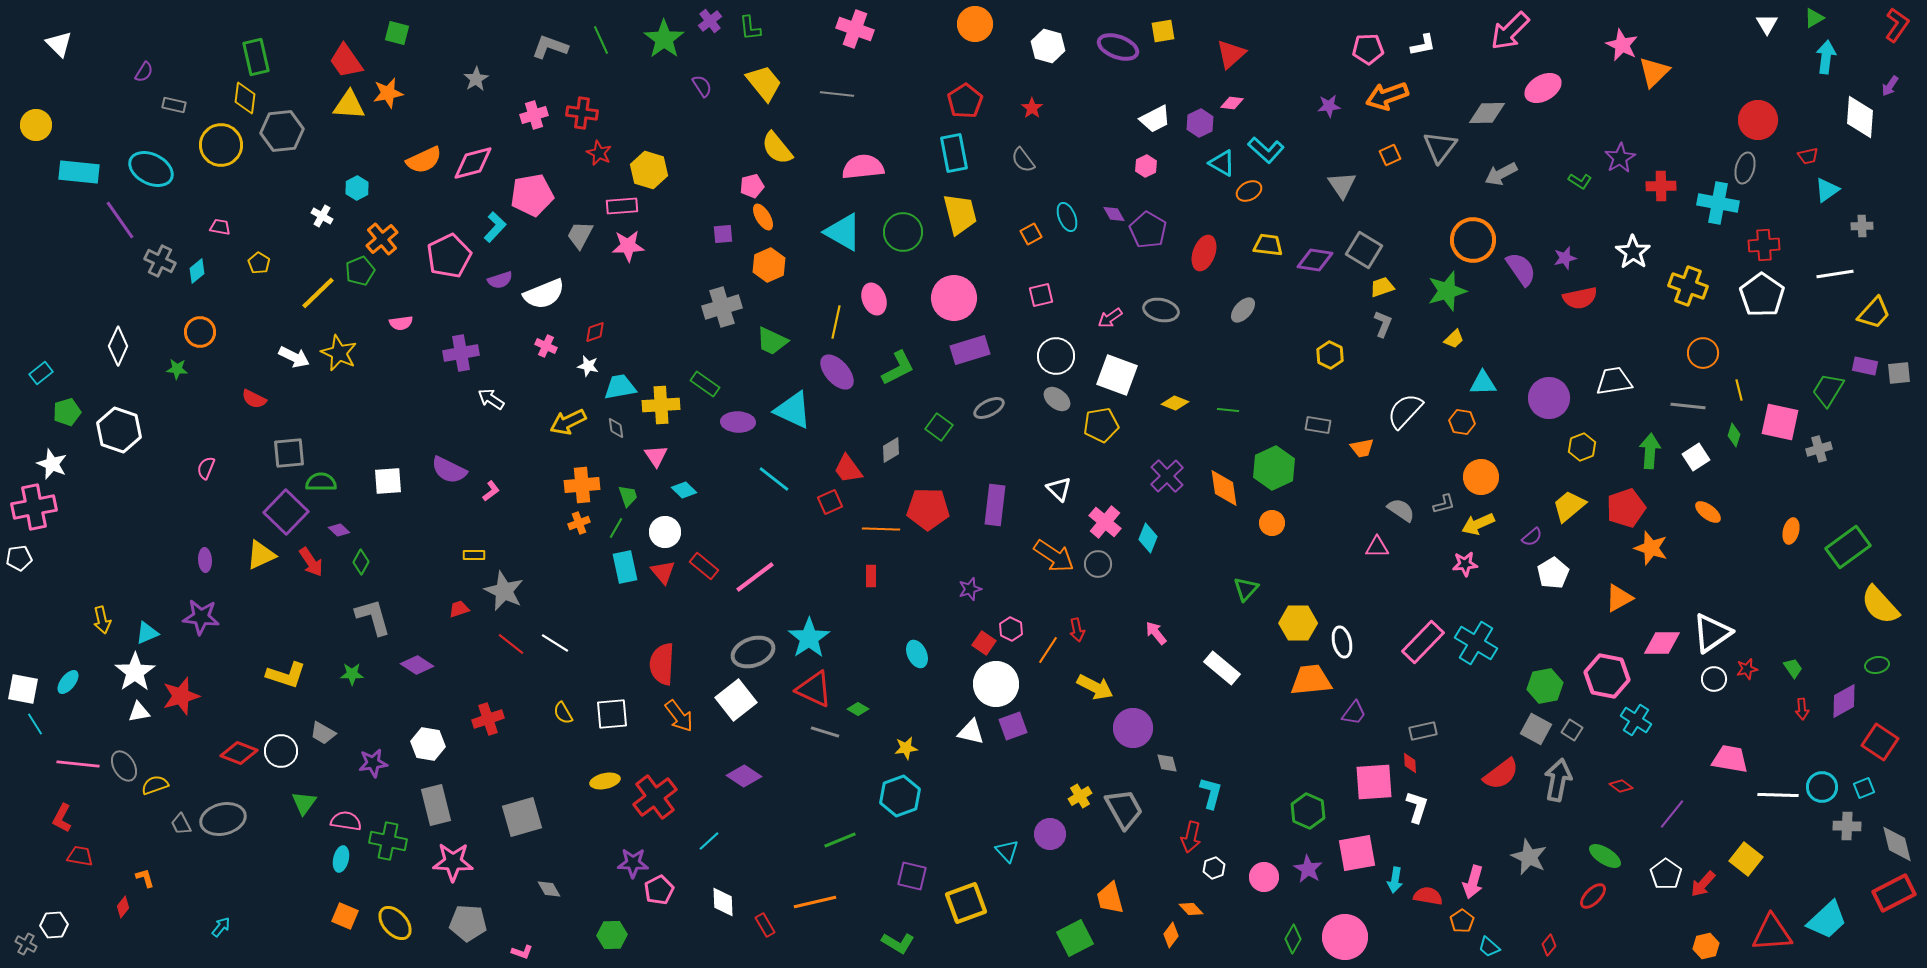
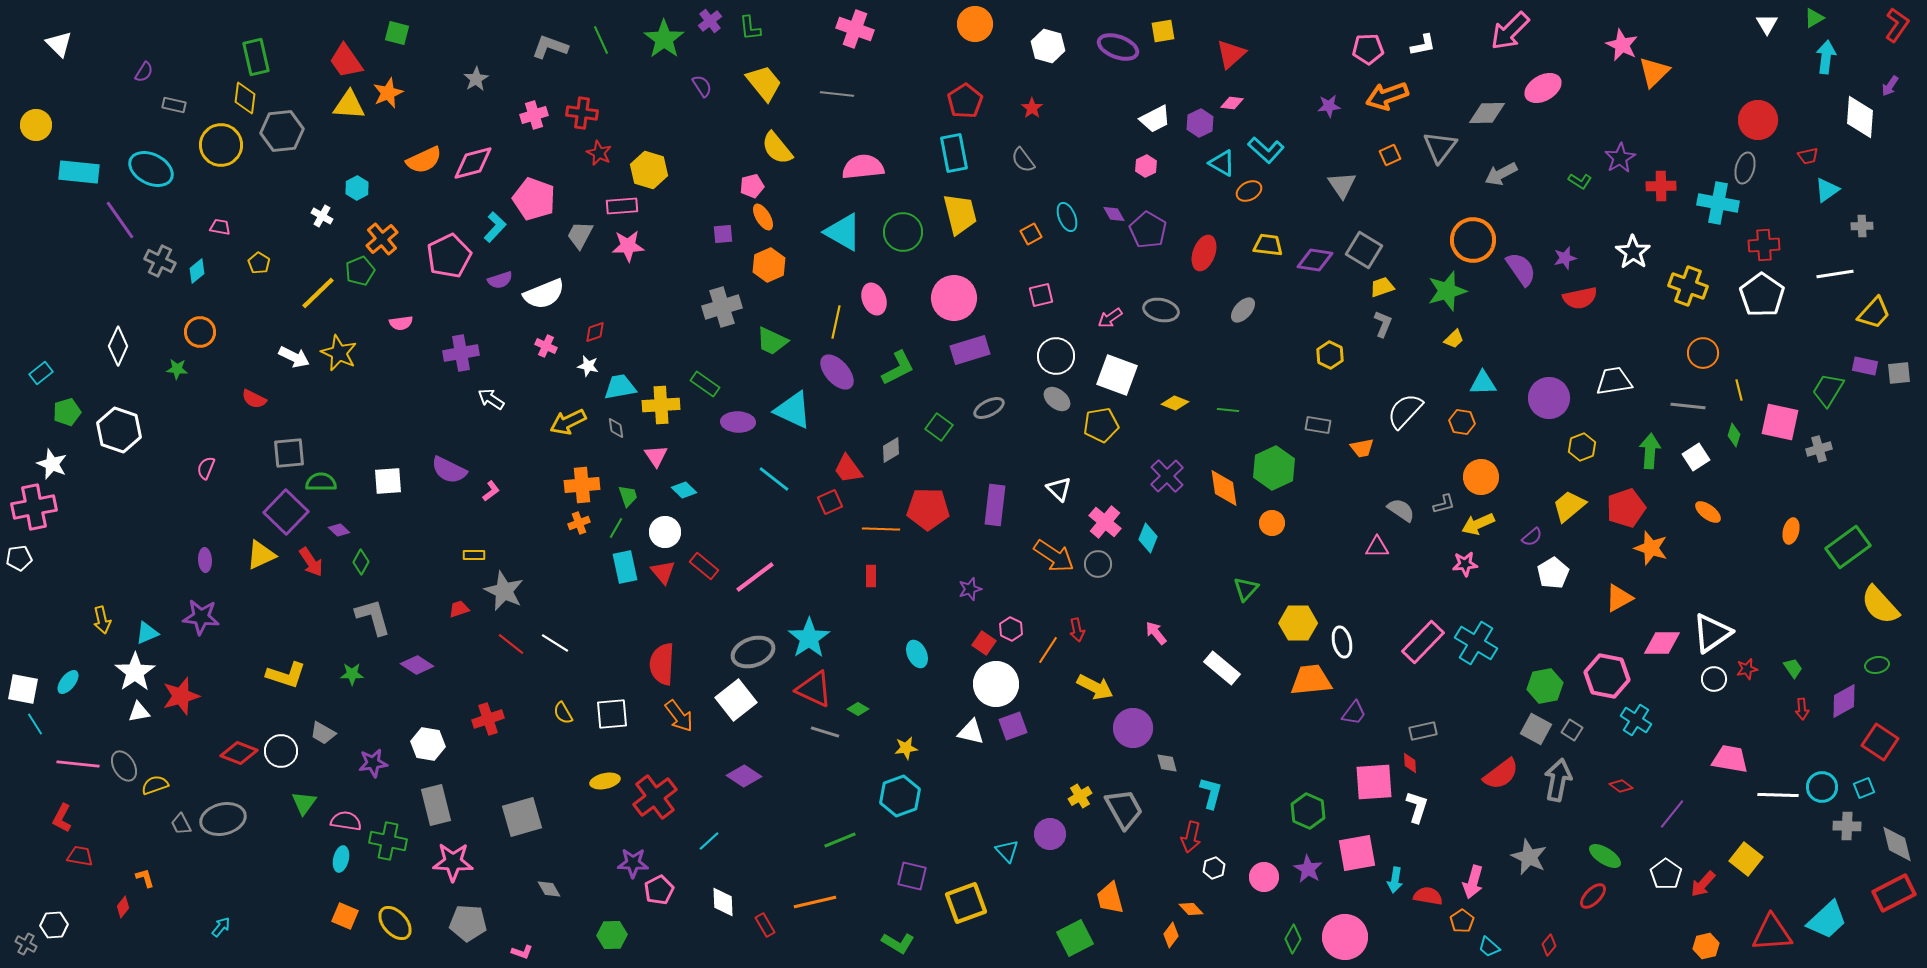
orange star at (388, 93): rotated 12 degrees counterclockwise
pink pentagon at (532, 195): moved 2 px right, 4 px down; rotated 30 degrees clockwise
